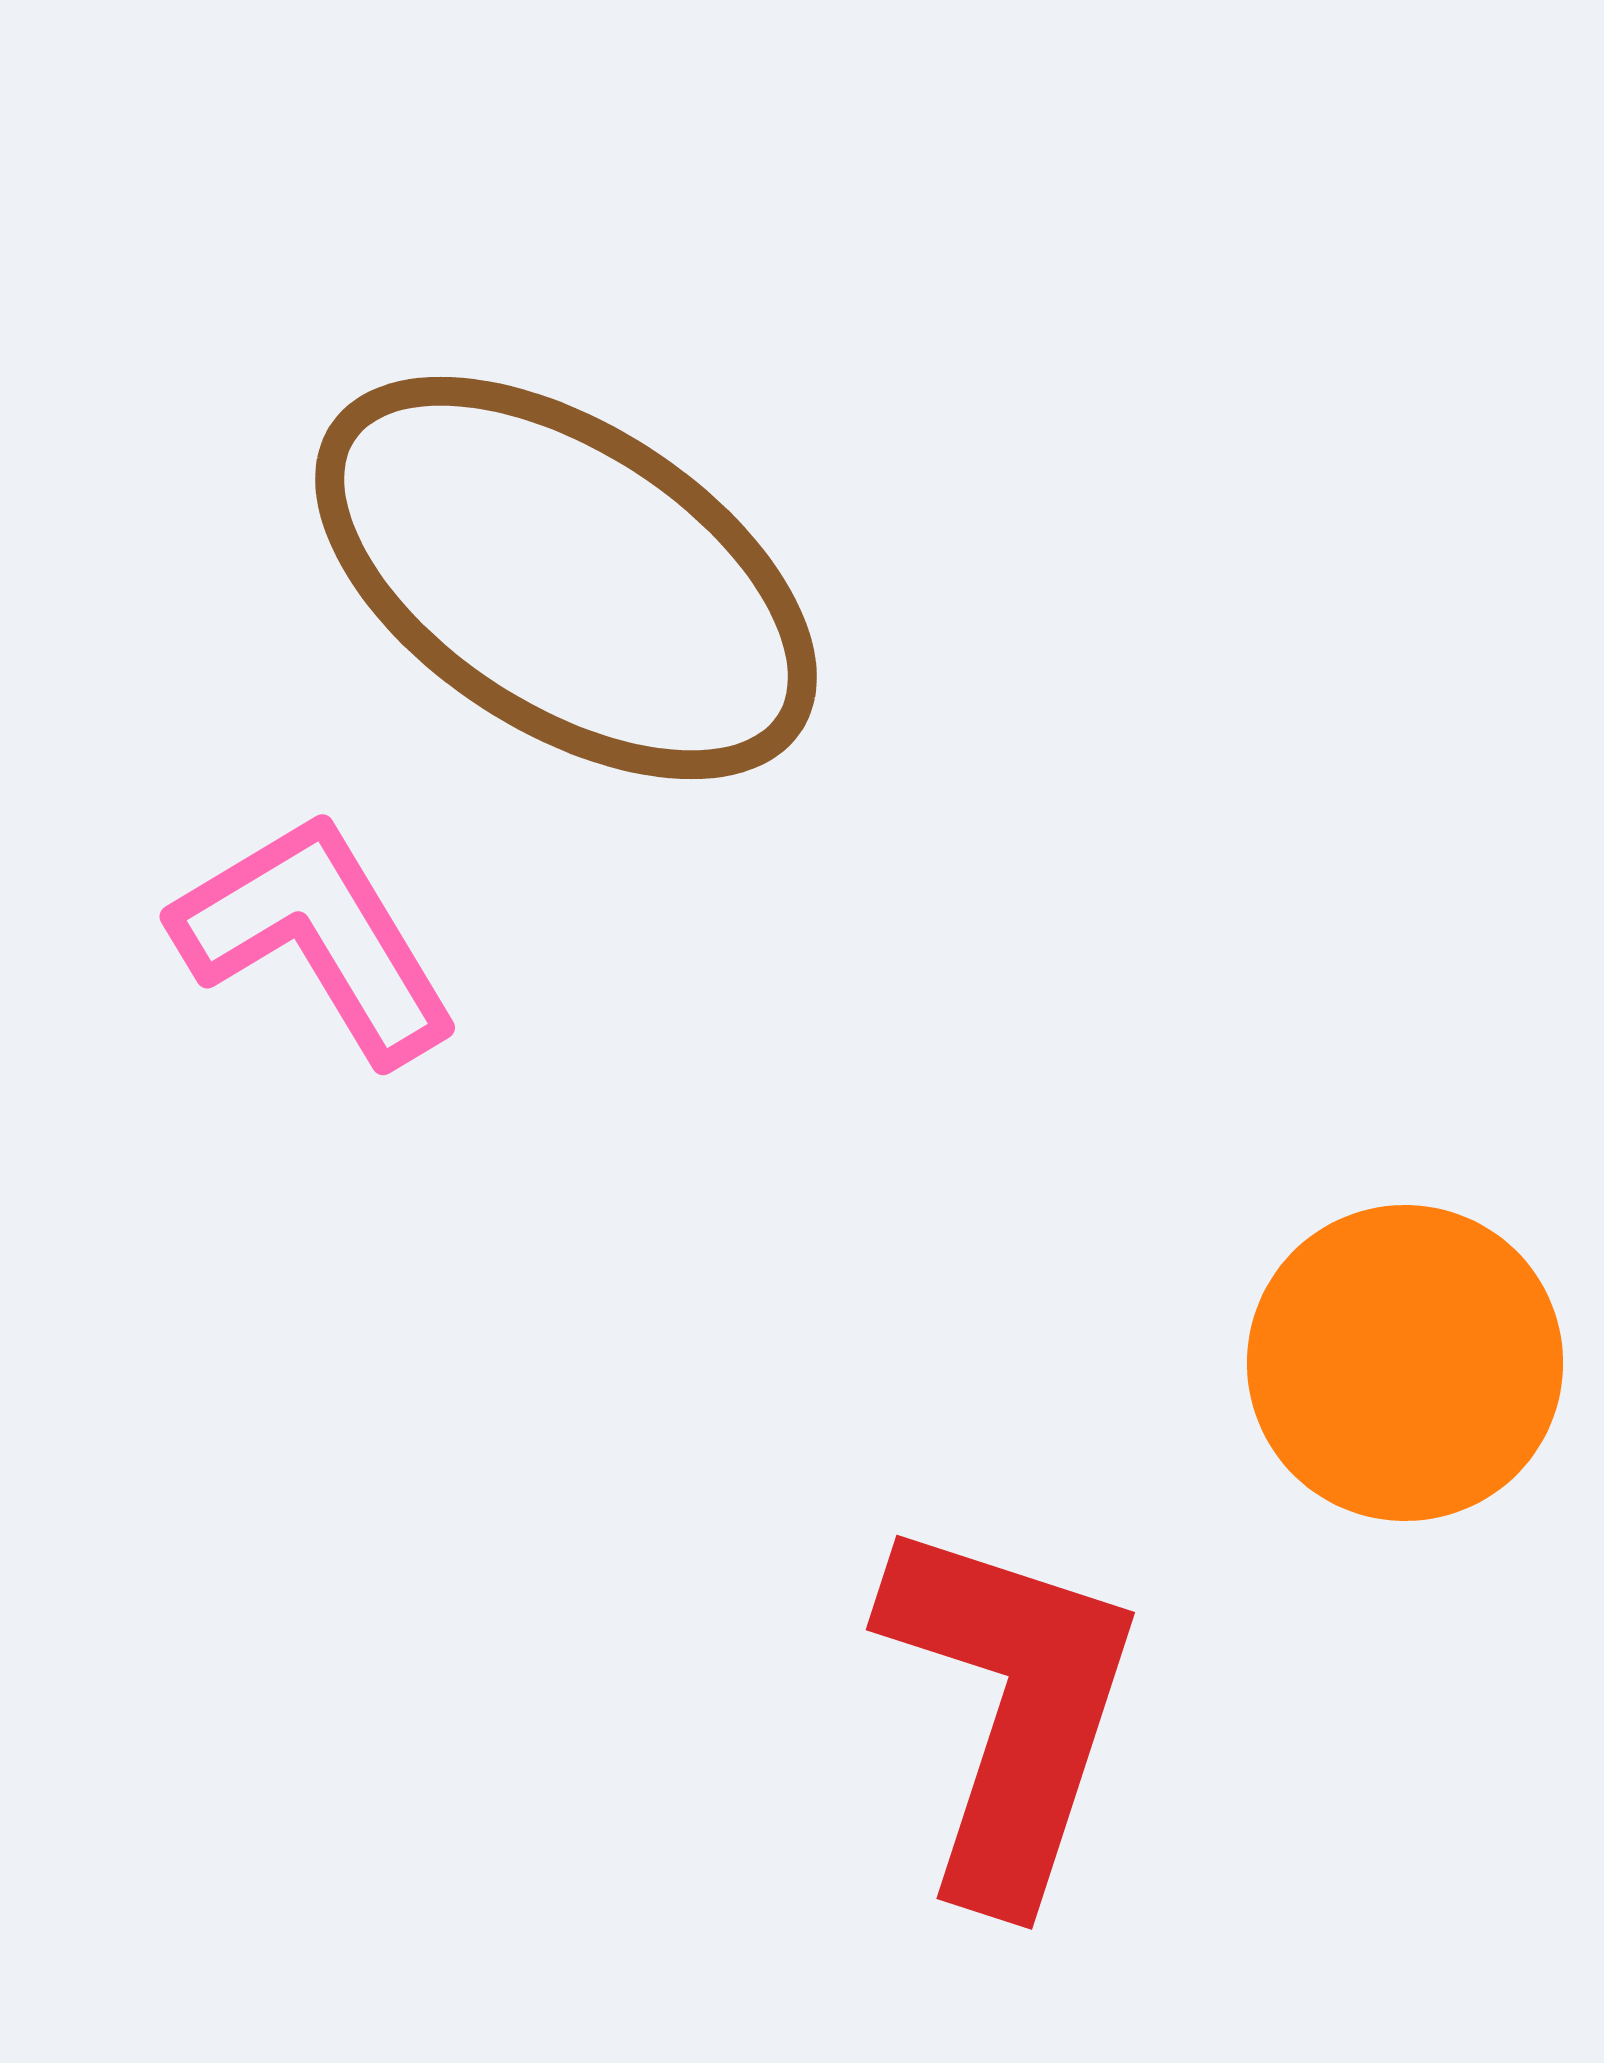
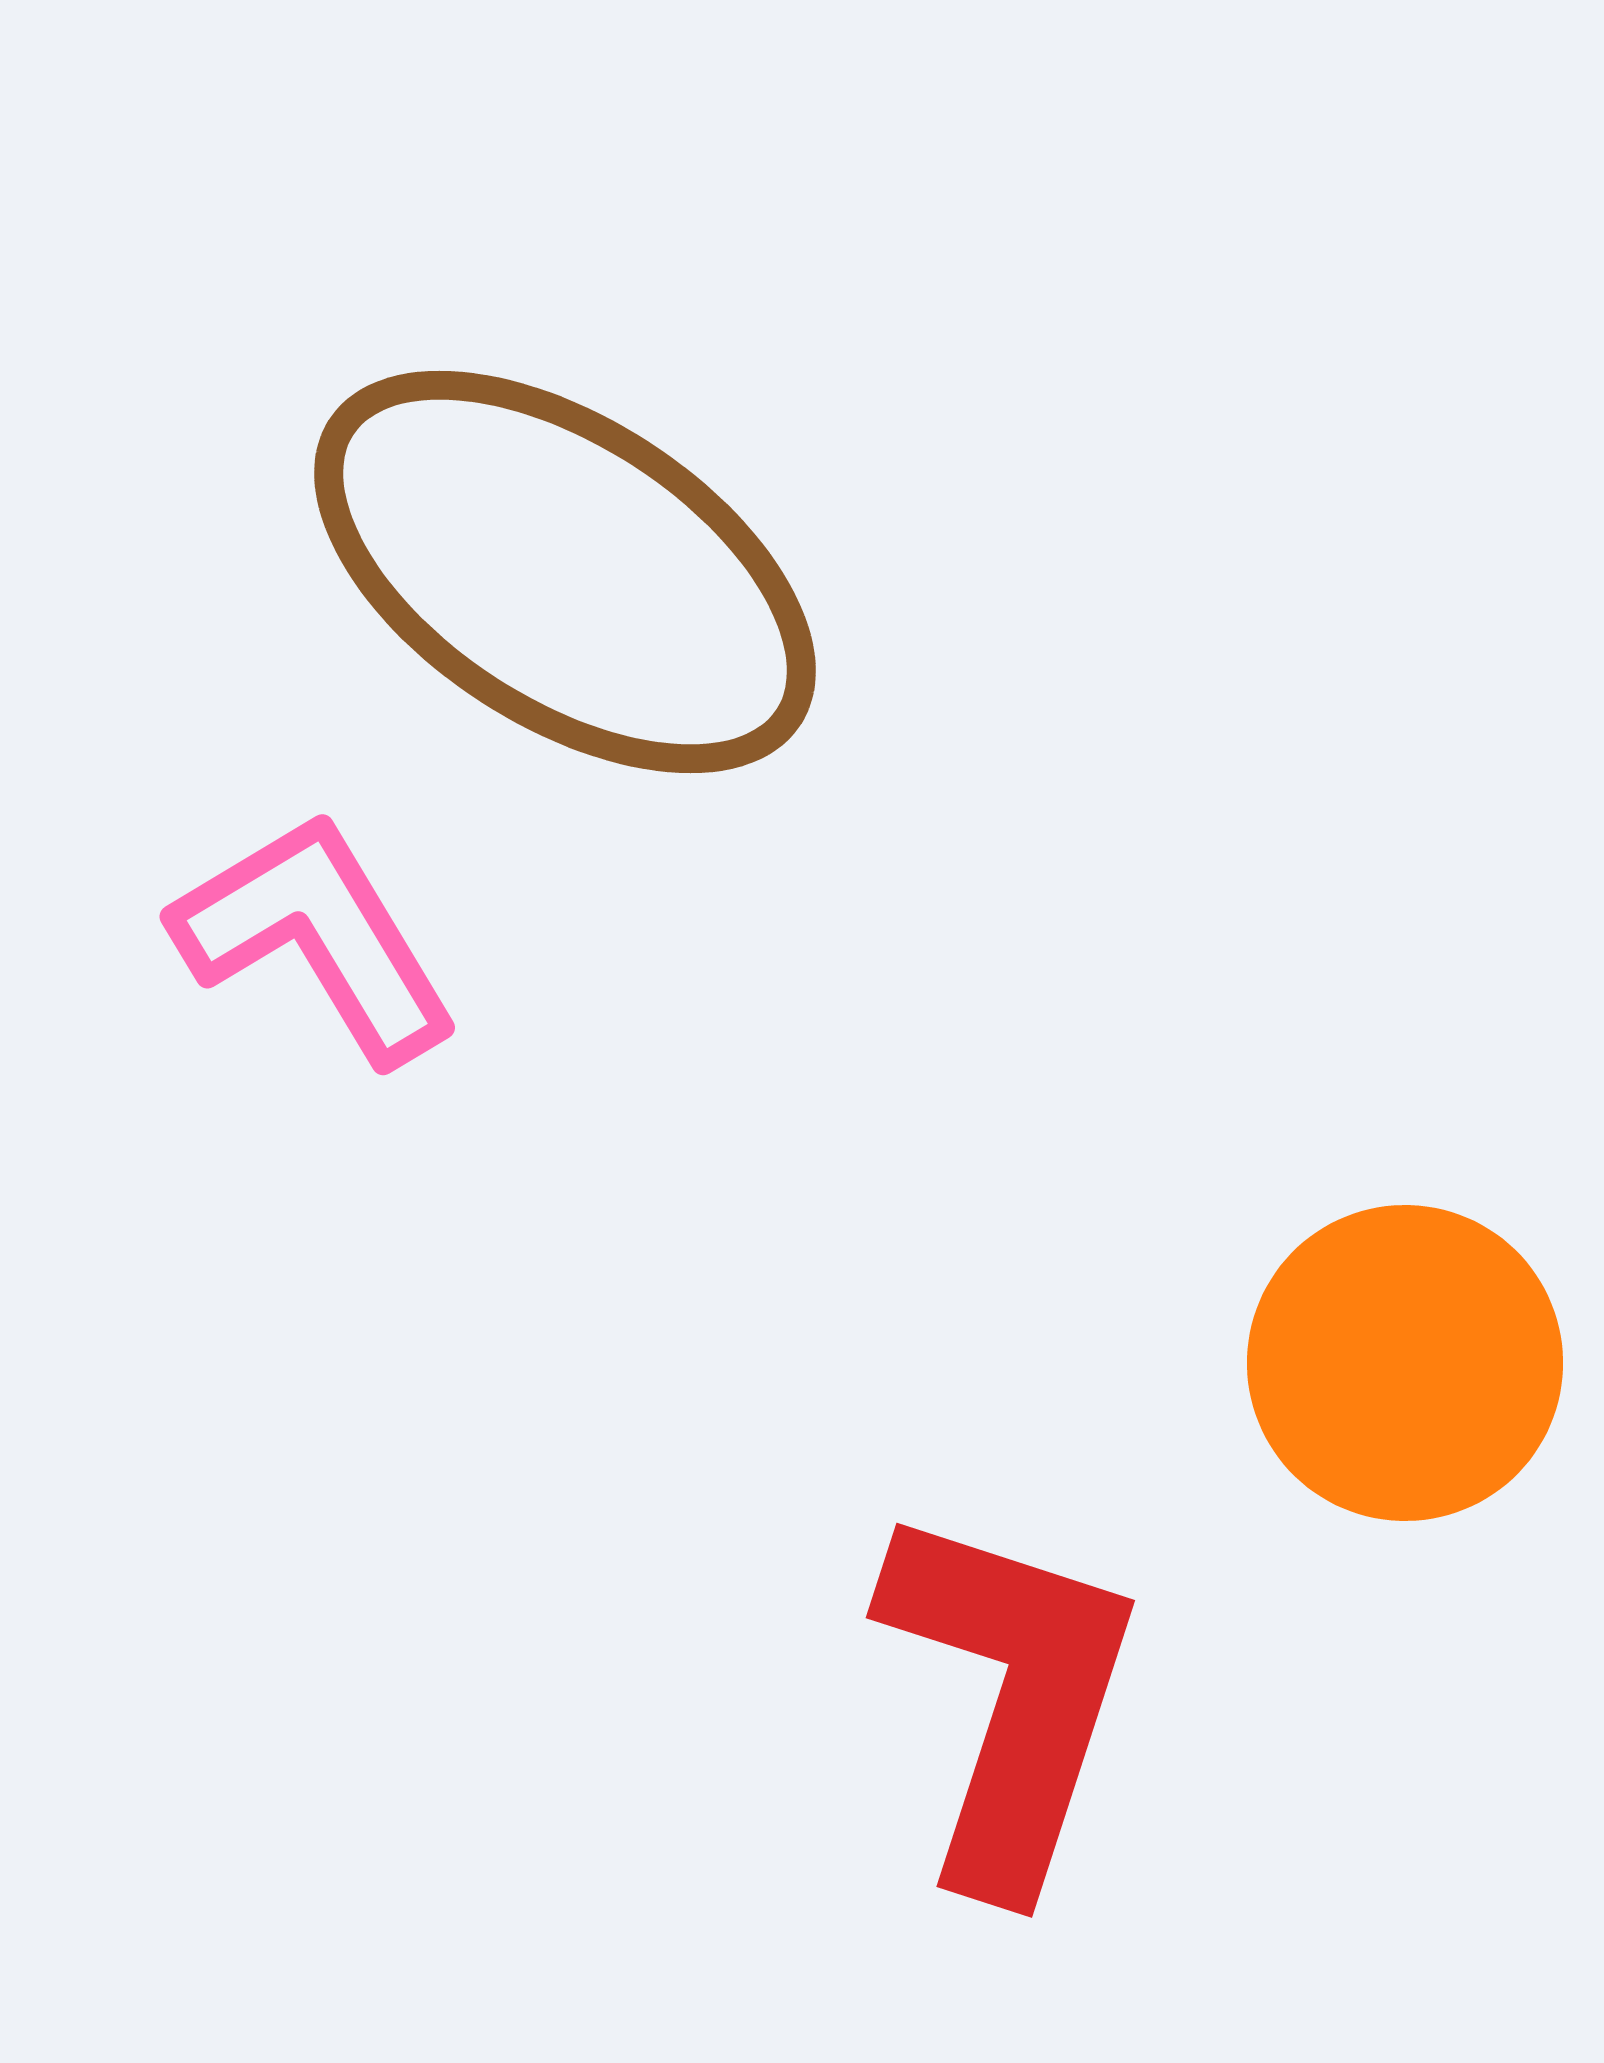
brown ellipse: moved 1 px left, 6 px up
red L-shape: moved 12 px up
